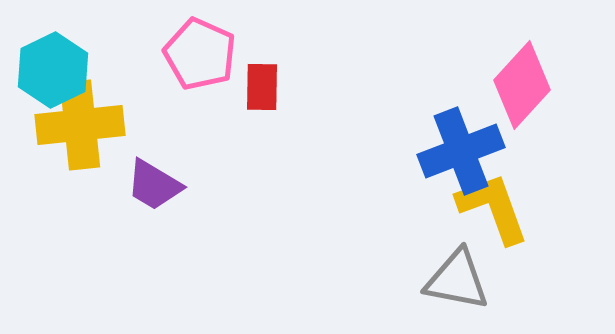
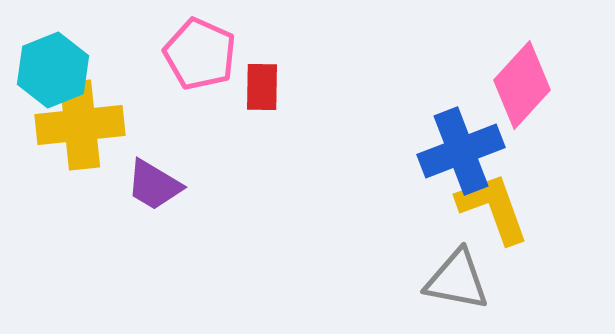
cyan hexagon: rotated 4 degrees clockwise
